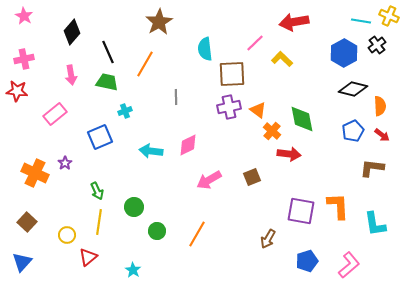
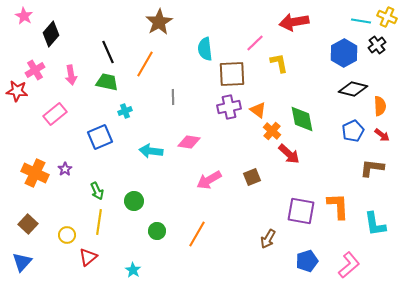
yellow cross at (389, 16): moved 2 px left, 1 px down
black diamond at (72, 32): moved 21 px left, 2 px down
pink cross at (24, 59): moved 11 px right, 11 px down; rotated 18 degrees counterclockwise
yellow L-shape at (282, 59): moved 3 px left, 4 px down; rotated 35 degrees clockwise
gray line at (176, 97): moved 3 px left
pink diamond at (188, 145): moved 1 px right, 3 px up; rotated 35 degrees clockwise
red arrow at (289, 154): rotated 35 degrees clockwise
purple star at (65, 163): moved 6 px down
green circle at (134, 207): moved 6 px up
brown square at (27, 222): moved 1 px right, 2 px down
